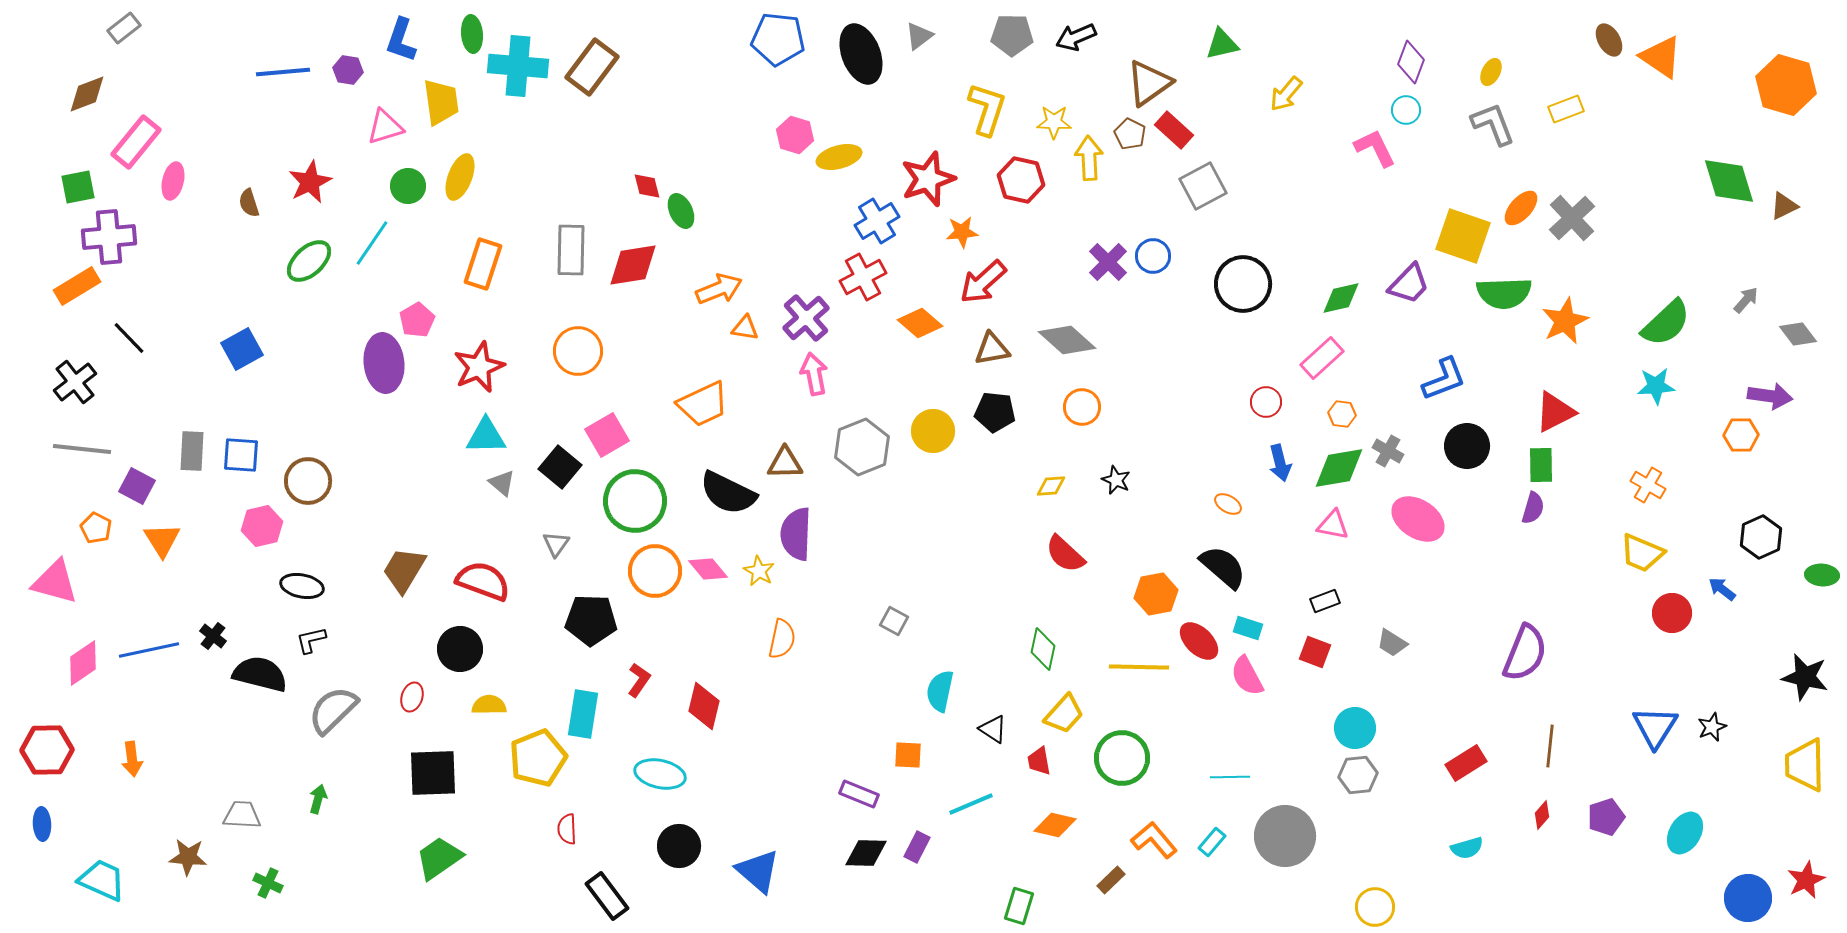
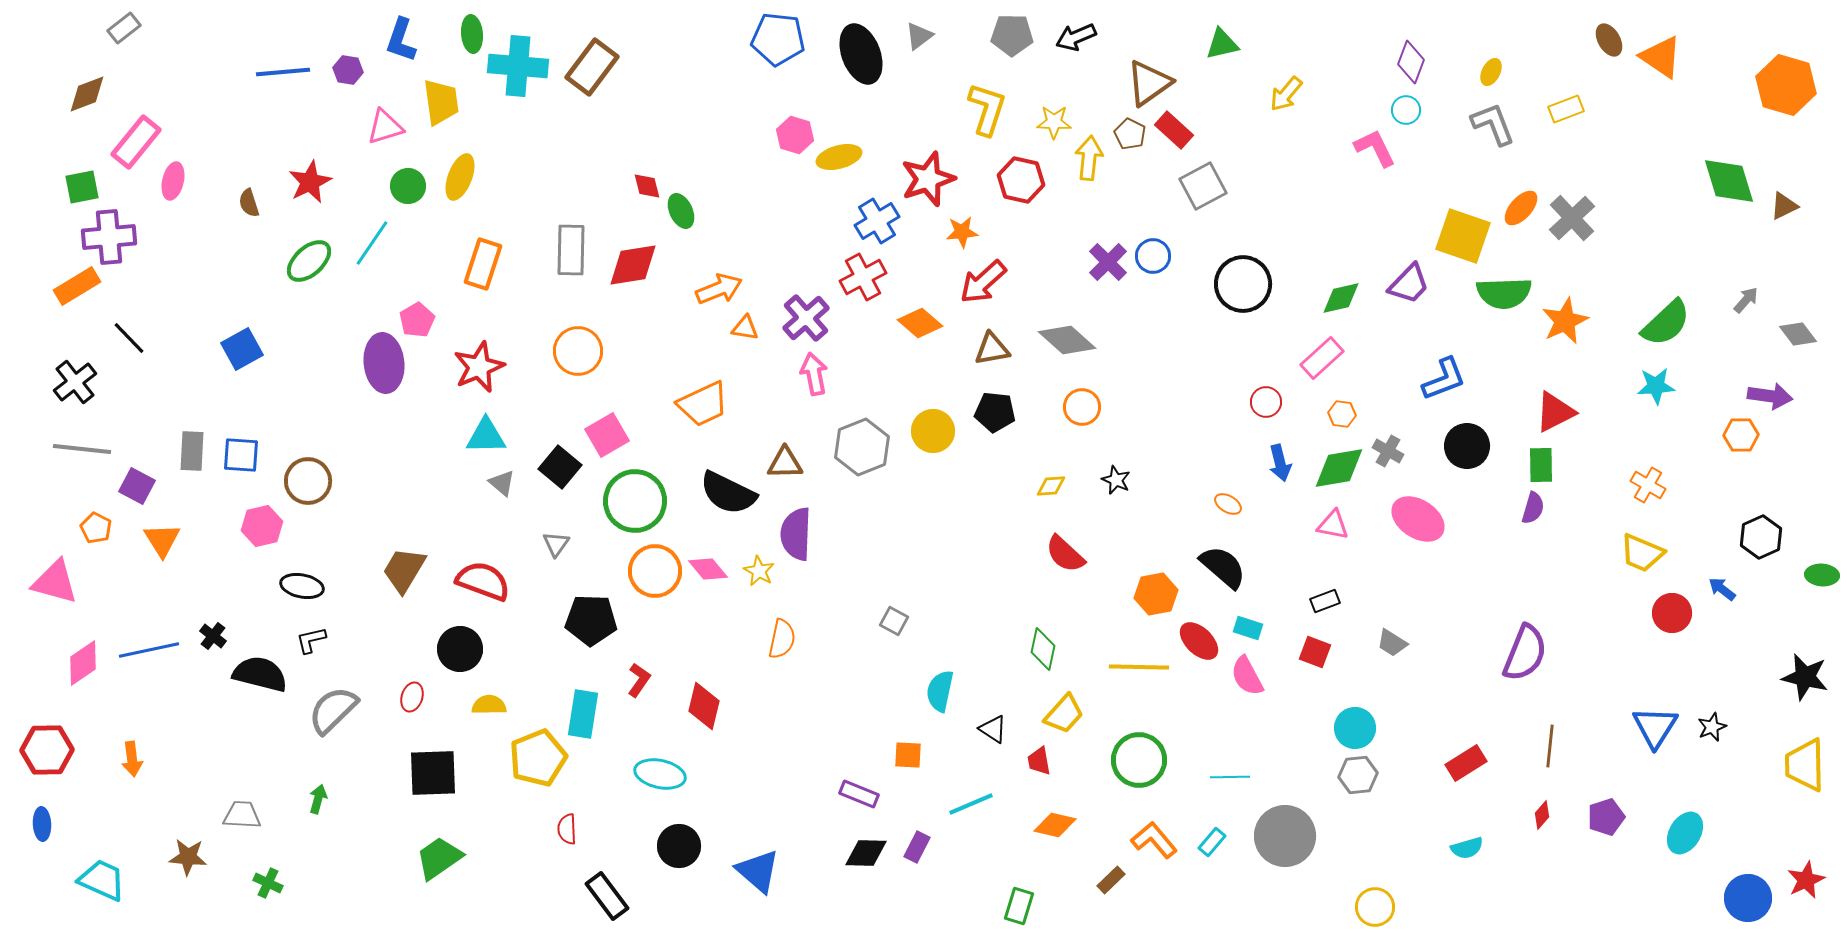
yellow arrow at (1089, 158): rotated 9 degrees clockwise
green square at (78, 187): moved 4 px right
green circle at (1122, 758): moved 17 px right, 2 px down
